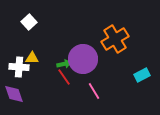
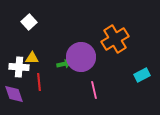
purple circle: moved 2 px left, 2 px up
red line: moved 25 px left, 5 px down; rotated 30 degrees clockwise
pink line: moved 1 px up; rotated 18 degrees clockwise
